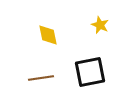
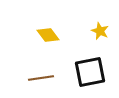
yellow star: moved 6 px down
yellow diamond: rotated 25 degrees counterclockwise
